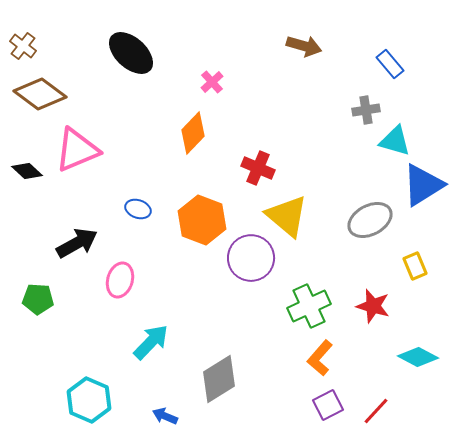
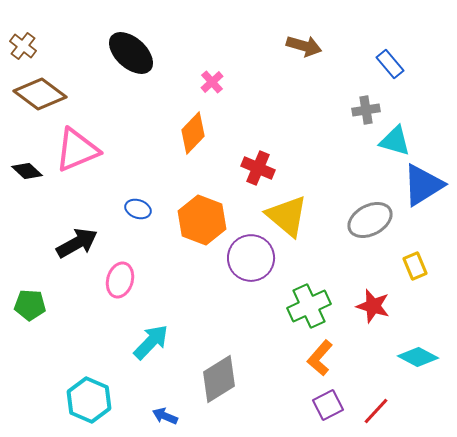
green pentagon: moved 8 px left, 6 px down
